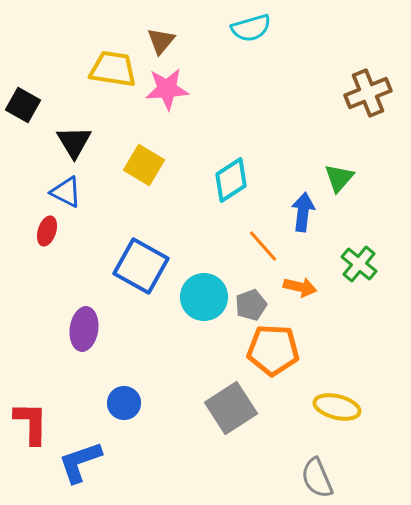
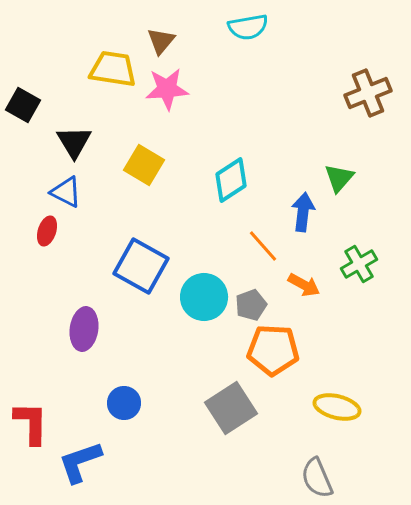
cyan semicircle: moved 3 px left, 1 px up; rotated 6 degrees clockwise
green cross: rotated 21 degrees clockwise
orange arrow: moved 4 px right, 2 px up; rotated 16 degrees clockwise
